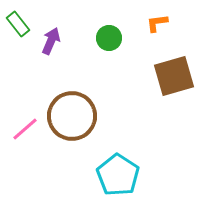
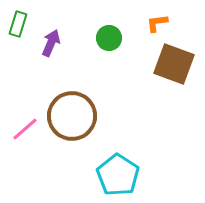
green rectangle: rotated 55 degrees clockwise
purple arrow: moved 2 px down
brown square: moved 12 px up; rotated 36 degrees clockwise
